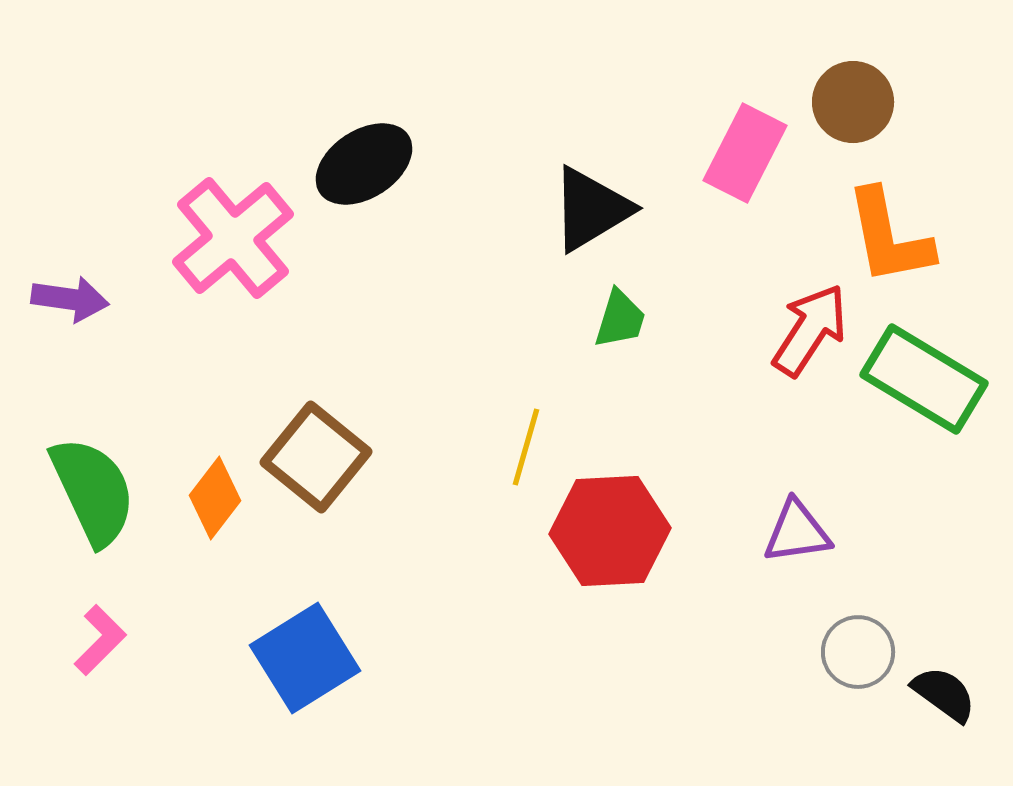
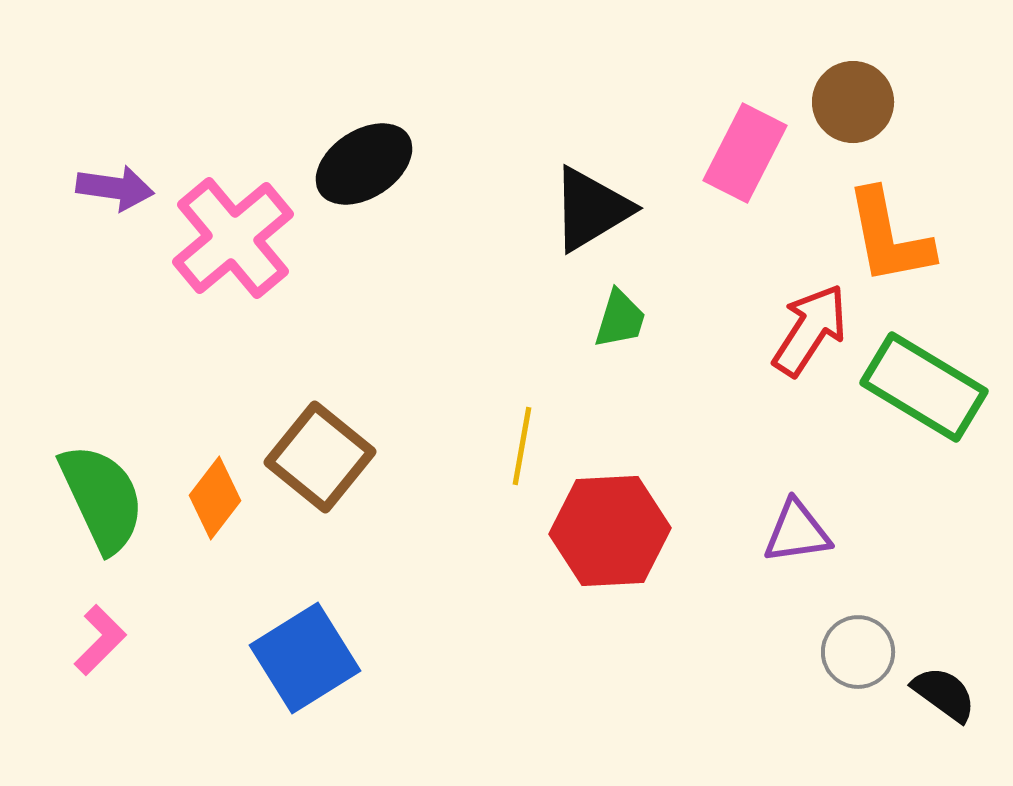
purple arrow: moved 45 px right, 111 px up
green rectangle: moved 8 px down
yellow line: moved 4 px left, 1 px up; rotated 6 degrees counterclockwise
brown square: moved 4 px right
green semicircle: moved 9 px right, 7 px down
